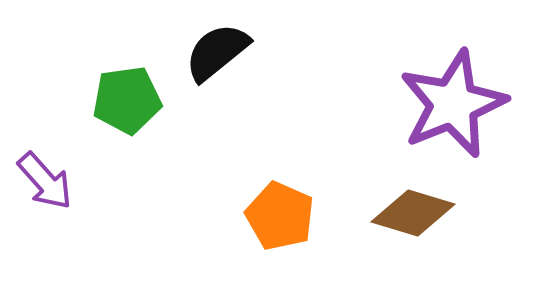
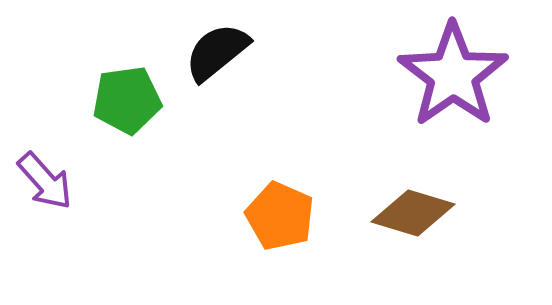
purple star: moved 29 px up; rotated 13 degrees counterclockwise
